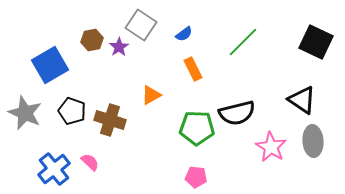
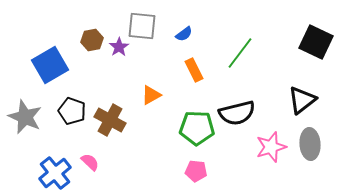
gray square: moved 1 px right, 1 px down; rotated 28 degrees counterclockwise
green line: moved 3 px left, 11 px down; rotated 8 degrees counterclockwise
orange rectangle: moved 1 px right, 1 px down
black triangle: rotated 48 degrees clockwise
gray star: moved 4 px down
brown cross: rotated 12 degrees clockwise
gray ellipse: moved 3 px left, 3 px down
pink star: rotated 24 degrees clockwise
blue cross: moved 1 px right, 4 px down
pink pentagon: moved 6 px up
